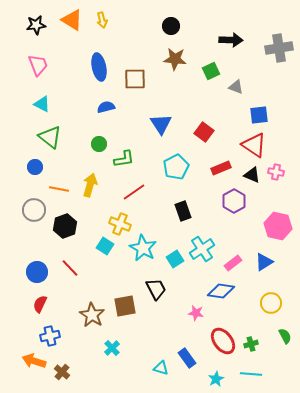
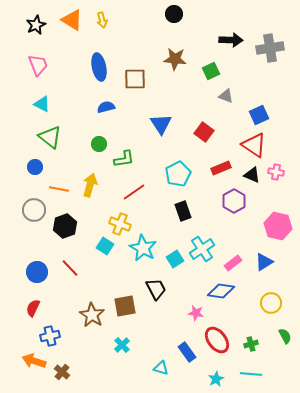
black star at (36, 25): rotated 18 degrees counterclockwise
black circle at (171, 26): moved 3 px right, 12 px up
gray cross at (279, 48): moved 9 px left
gray triangle at (236, 87): moved 10 px left, 9 px down
blue square at (259, 115): rotated 18 degrees counterclockwise
cyan pentagon at (176, 167): moved 2 px right, 7 px down
red semicircle at (40, 304): moved 7 px left, 4 px down
red ellipse at (223, 341): moved 6 px left, 1 px up
cyan cross at (112, 348): moved 10 px right, 3 px up
blue rectangle at (187, 358): moved 6 px up
